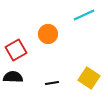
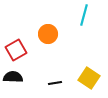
cyan line: rotated 50 degrees counterclockwise
black line: moved 3 px right
